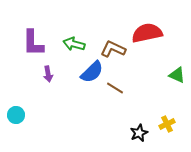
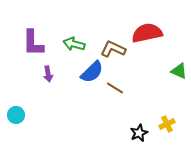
green triangle: moved 2 px right, 4 px up
